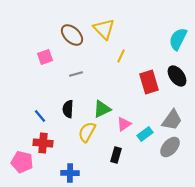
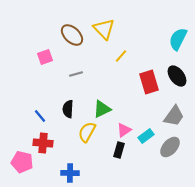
yellow line: rotated 16 degrees clockwise
gray trapezoid: moved 2 px right, 4 px up
pink triangle: moved 6 px down
cyan rectangle: moved 1 px right, 2 px down
black rectangle: moved 3 px right, 5 px up
